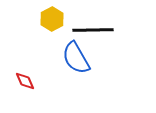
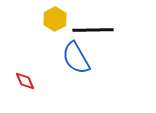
yellow hexagon: moved 3 px right
